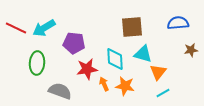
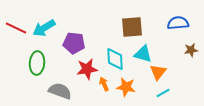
orange star: moved 1 px right, 1 px down
